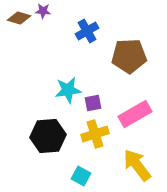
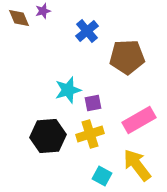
purple star: rotated 21 degrees counterclockwise
brown diamond: rotated 50 degrees clockwise
blue cross: rotated 10 degrees counterclockwise
brown pentagon: moved 2 px left, 1 px down
cyan star: rotated 8 degrees counterclockwise
pink rectangle: moved 4 px right, 6 px down
yellow cross: moved 5 px left
cyan square: moved 21 px right
